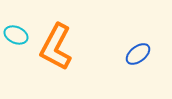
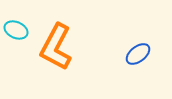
cyan ellipse: moved 5 px up
